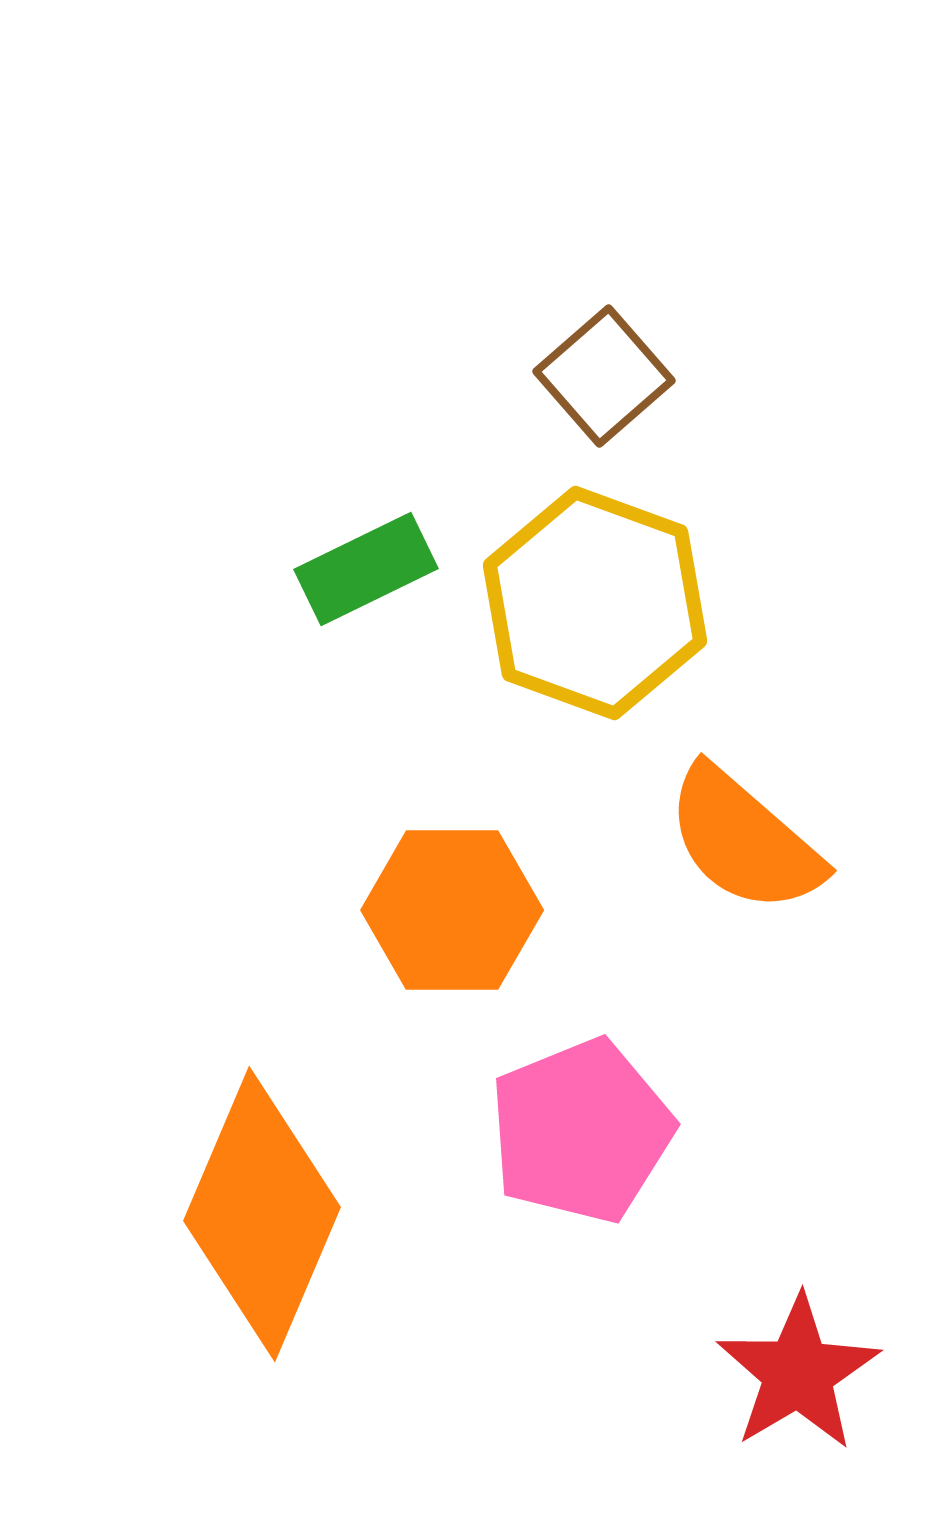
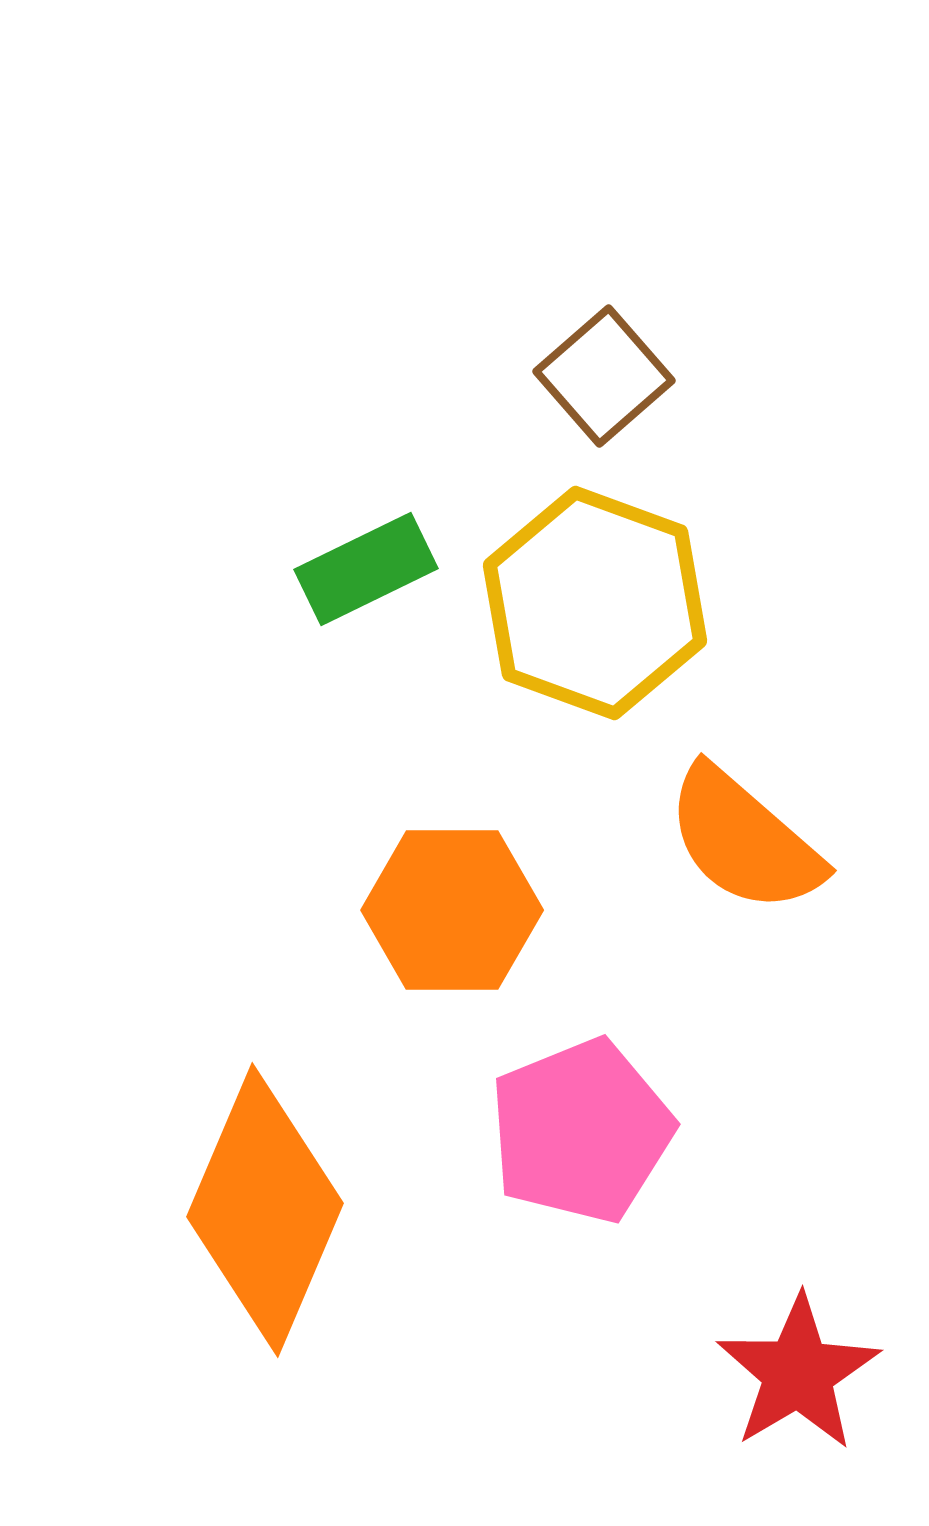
orange diamond: moved 3 px right, 4 px up
